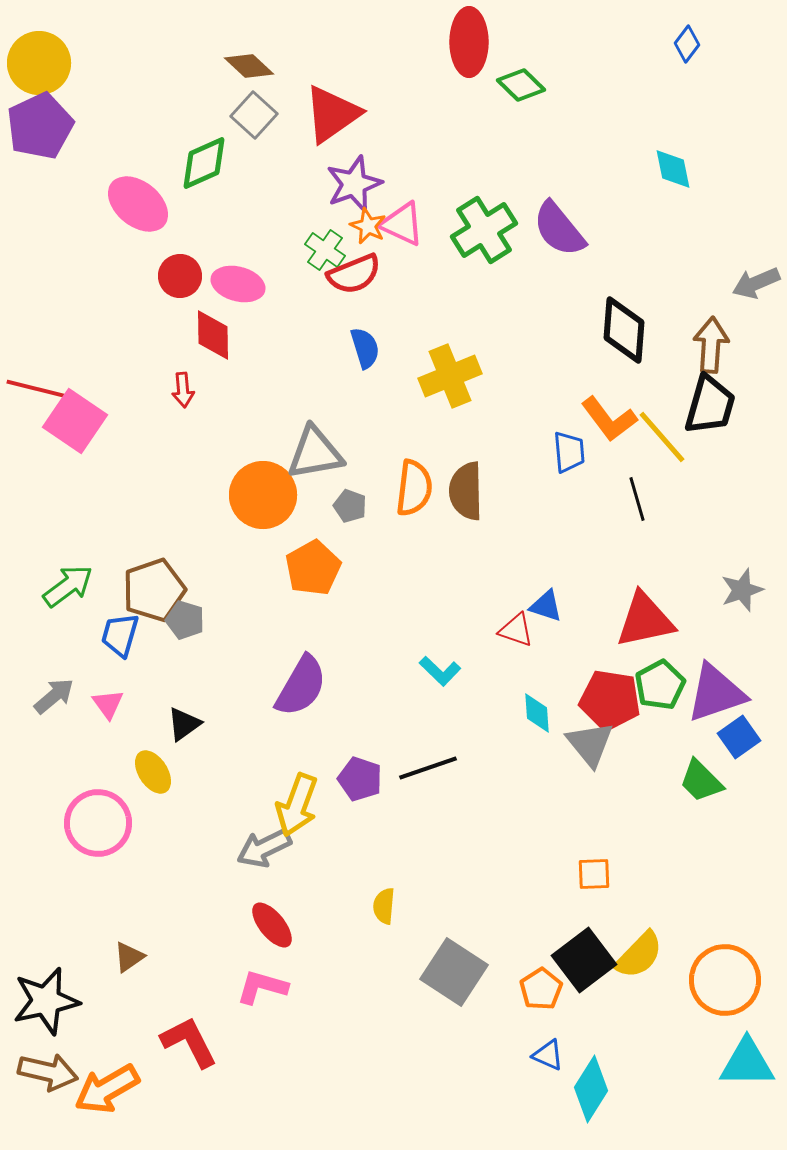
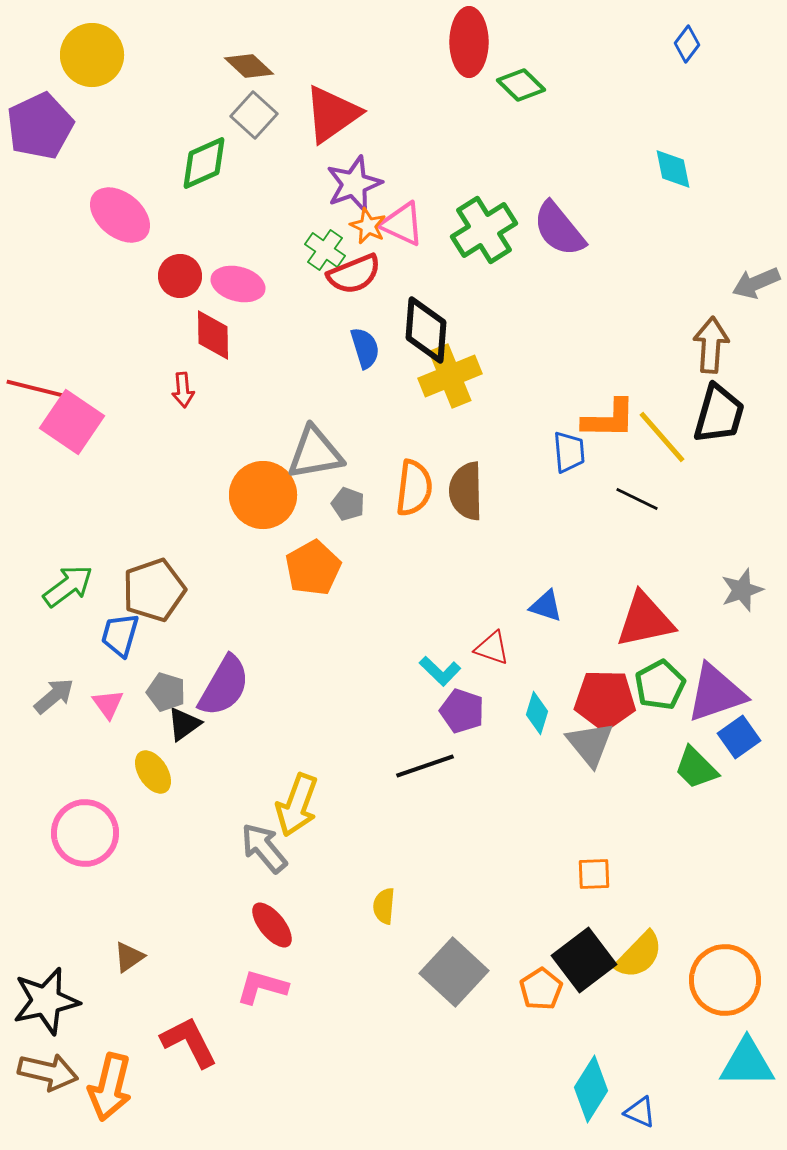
yellow circle at (39, 63): moved 53 px right, 8 px up
pink ellipse at (138, 204): moved 18 px left, 11 px down
black diamond at (624, 330): moved 198 px left
black trapezoid at (710, 405): moved 9 px right, 9 px down
orange L-shape at (609, 419): rotated 52 degrees counterclockwise
pink square at (75, 421): moved 3 px left, 1 px down
black line at (637, 499): rotated 48 degrees counterclockwise
gray pentagon at (350, 506): moved 2 px left, 2 px up
gray pentagon at (185, 620): moved 19 px left, 72 px down
red triangle at (516, 630): moved 24 px left, 18 px down
purple semicircle at (301, 686): moved 77 px left
red pentagon at (610, 700): moved 5 px left; rotated 8 degrees counterclockwise
cyan diamond at (537, 713): rotated 21 degrees clockwise
black line at (428, 768): moved 3 px left, 2 px up
purple pentagon at (360, 779): moved 102 px right, 68 px up
green trapezoid at (701, 781): moved 5 px left, 13 px up
pink circle at (98, 823): moved 13 px left, 10 px down
gray arrow at (264, 848): rotated 76 degrees clockwise
gray square at (454, 972): rotated 10 degrees clockwise
blue triangle at (548, 1055): moved 92 px right, 57 px down
orange arrow at (107, 1089): moved 3 px right, 2 px up; rotated 46 degrees counterclockwise
